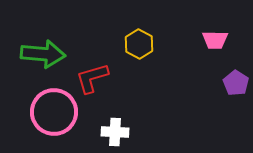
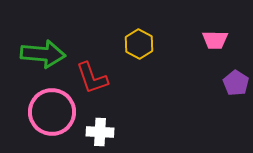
red L-shape: rotated 93 degrees counterclockwise
pink circle: moved 2 px left
white cross: moved 15 px left
